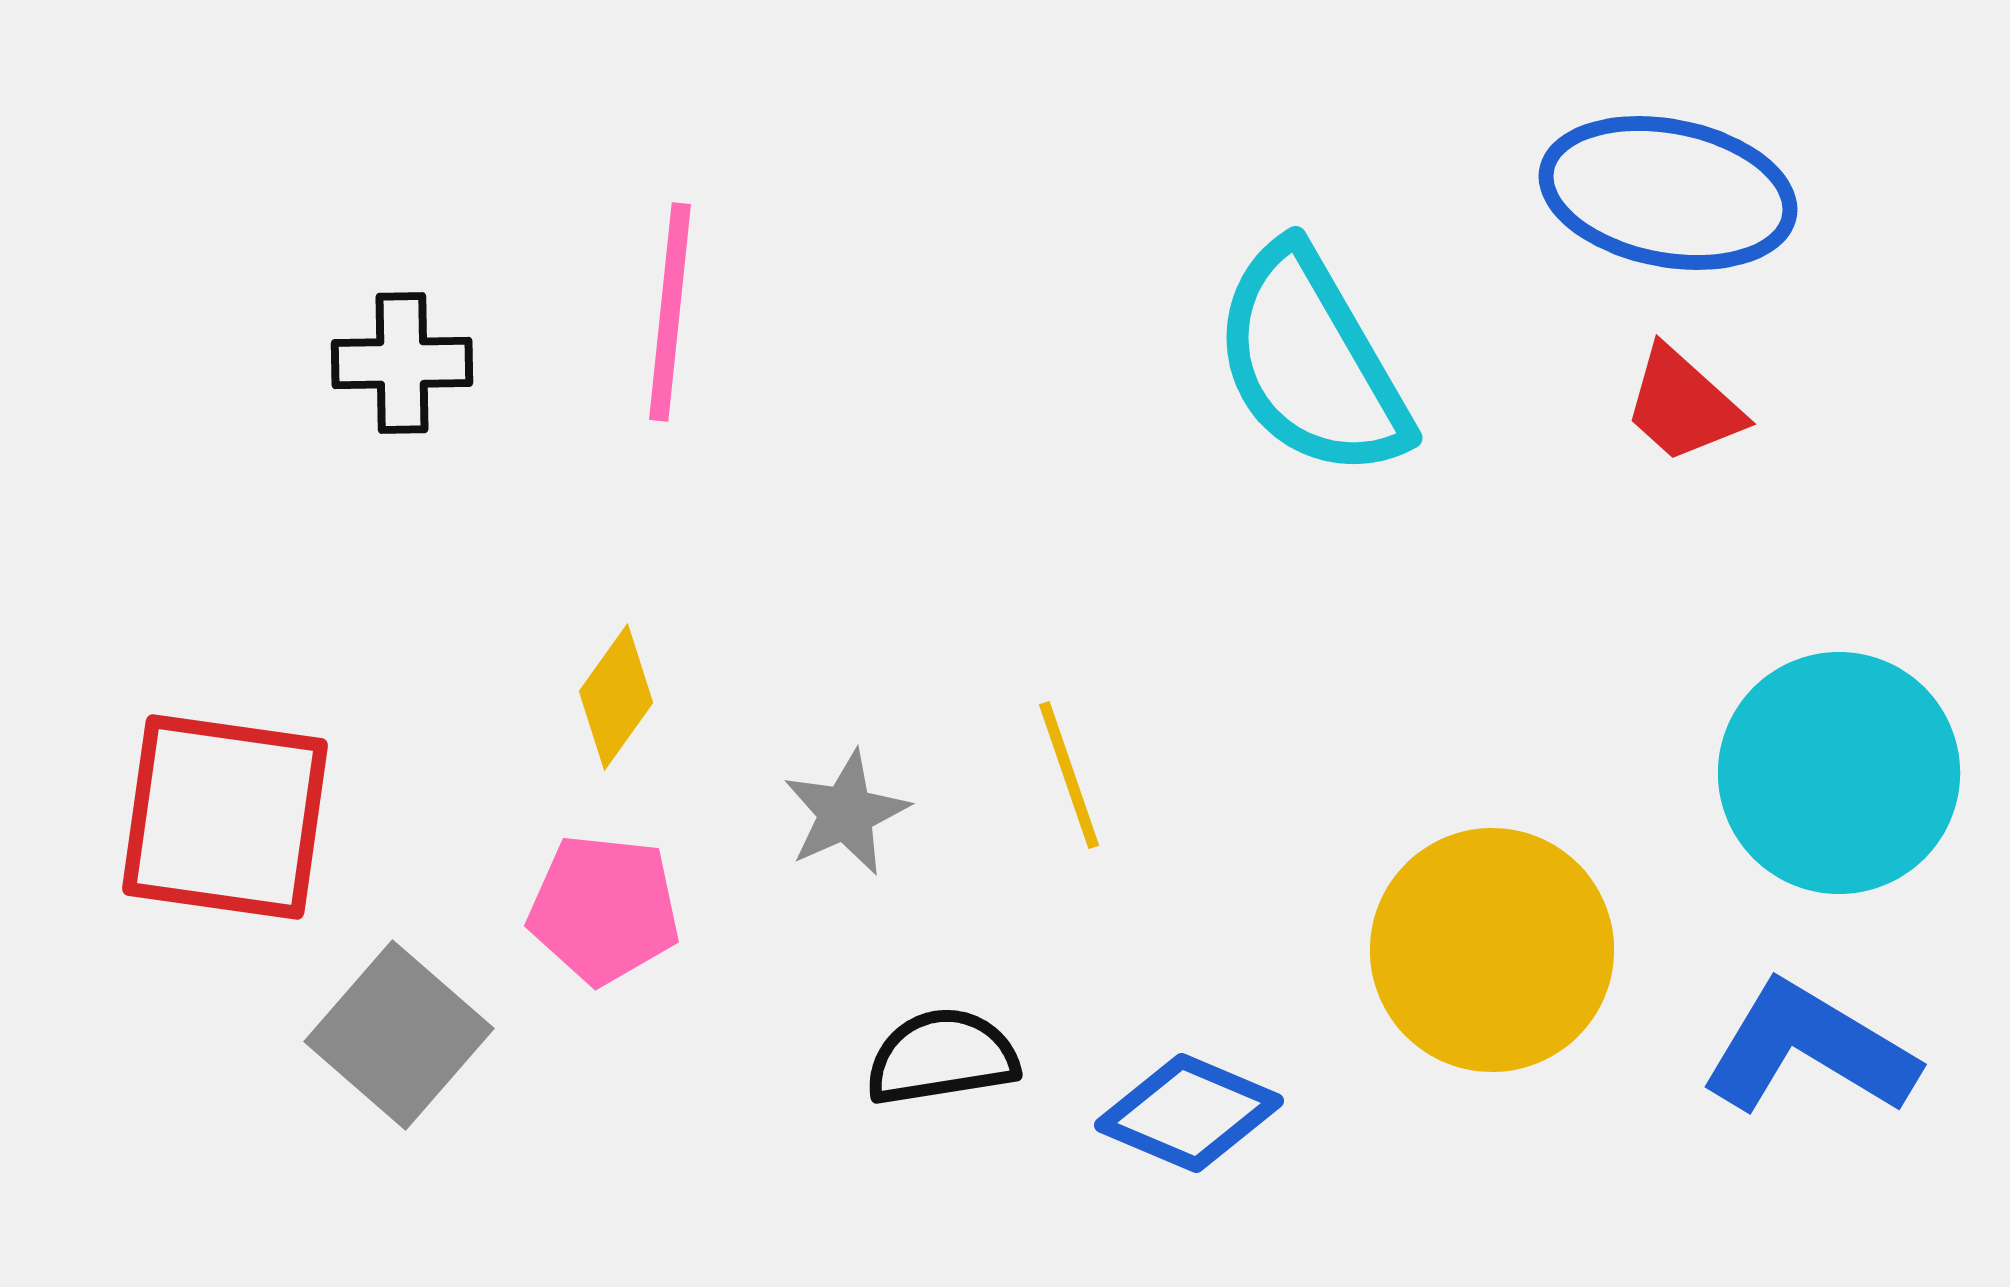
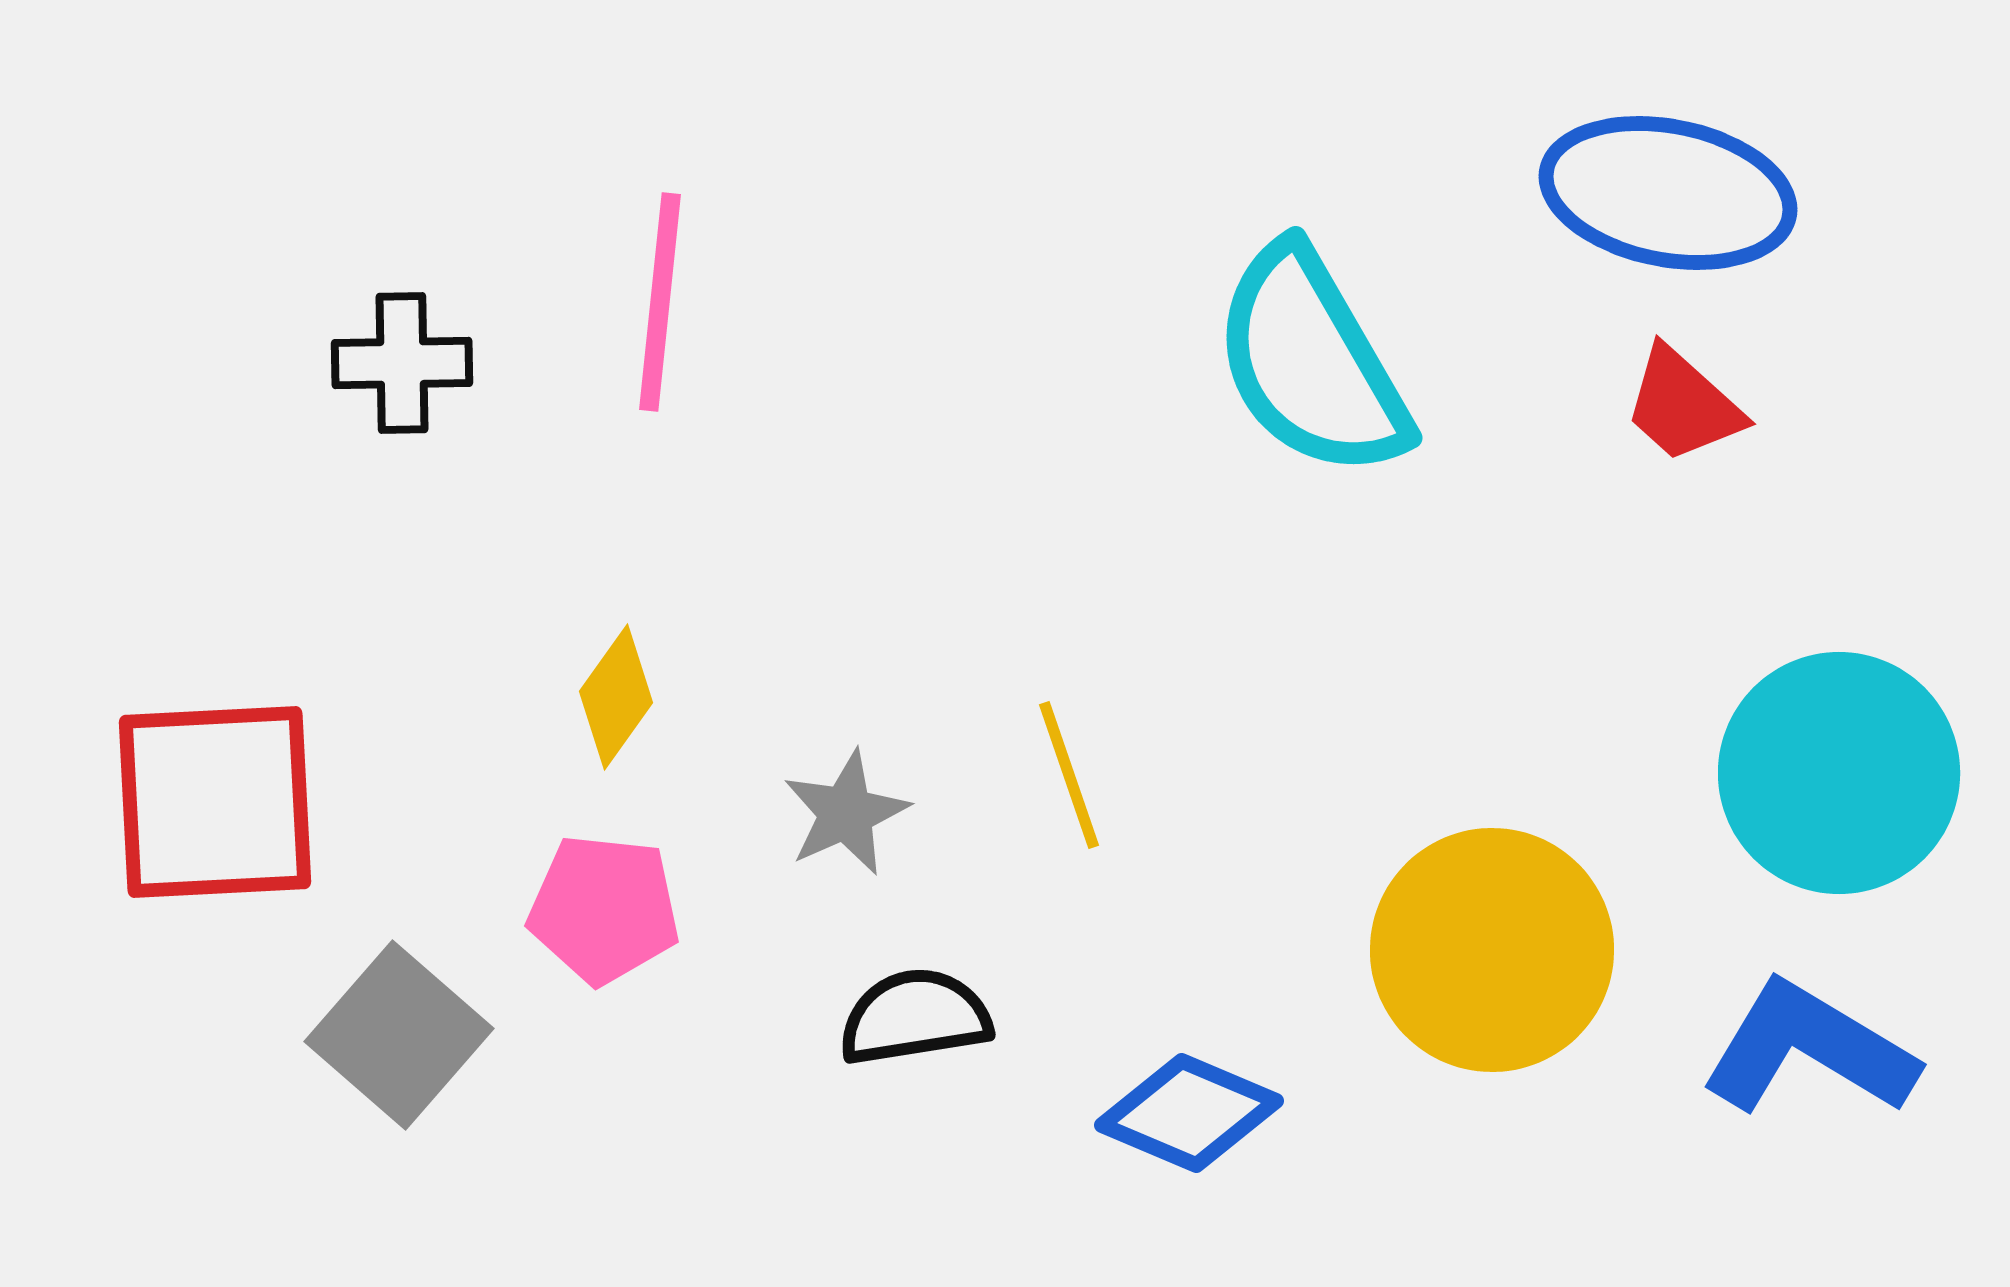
pink line: moved 10 px left, 10 px up
red square: moved 10 px left, 15 px up; rotated 11 degrees counterclockwise
black semicircle: moved 27 px left, 40 px up
